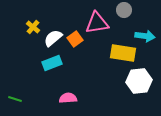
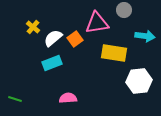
yellow rectangle: moved 9 px left
